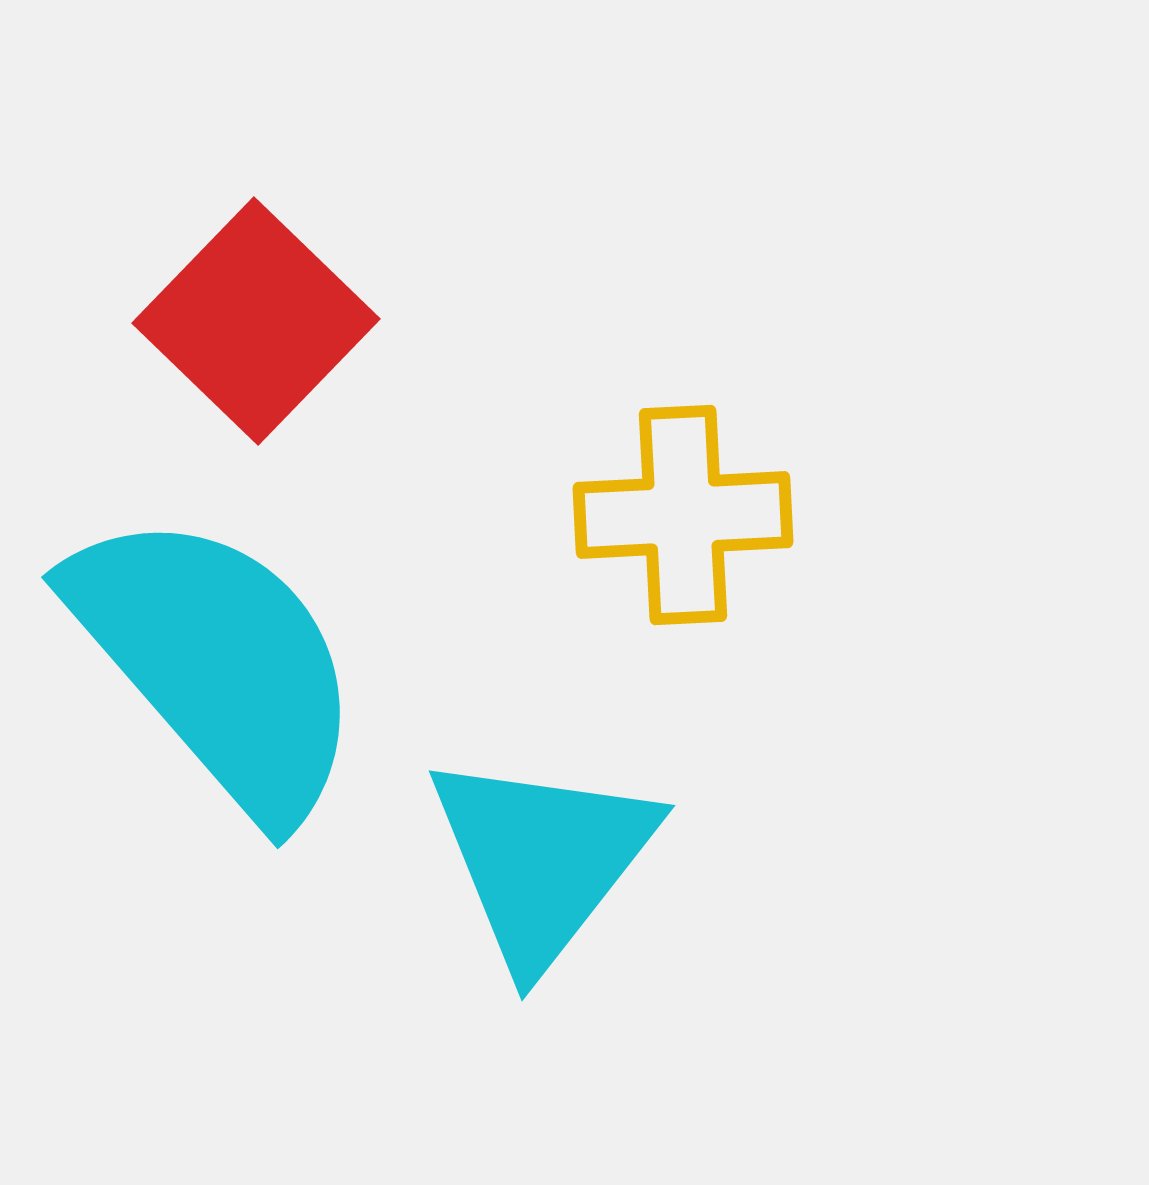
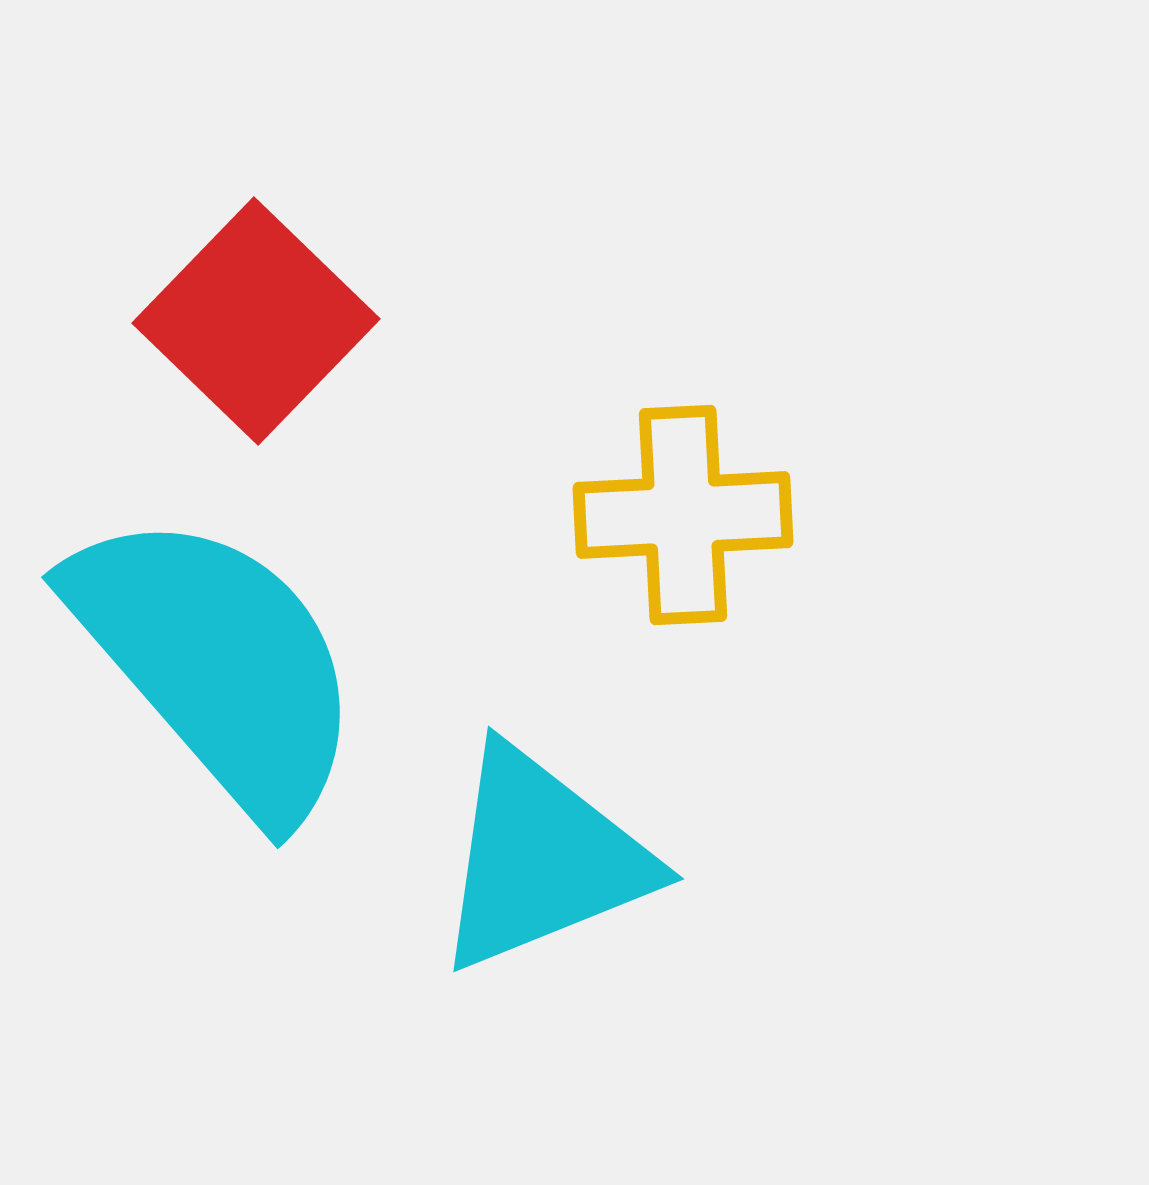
cyan triangle: rotated 30 degrees clockwise
